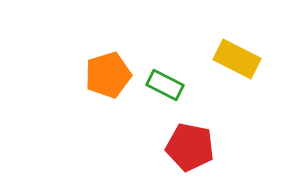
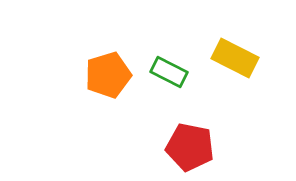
yellow rectangle: moved 2 px left, 1 px up
green rectangle: moved 4 px right, 13 px up
